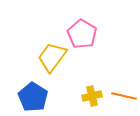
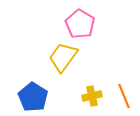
pink pentagon: moved 2 px left, 10 px up
yellow trapezoid: moved 11 px right
orange line: rotated 55 degrees clockwise
